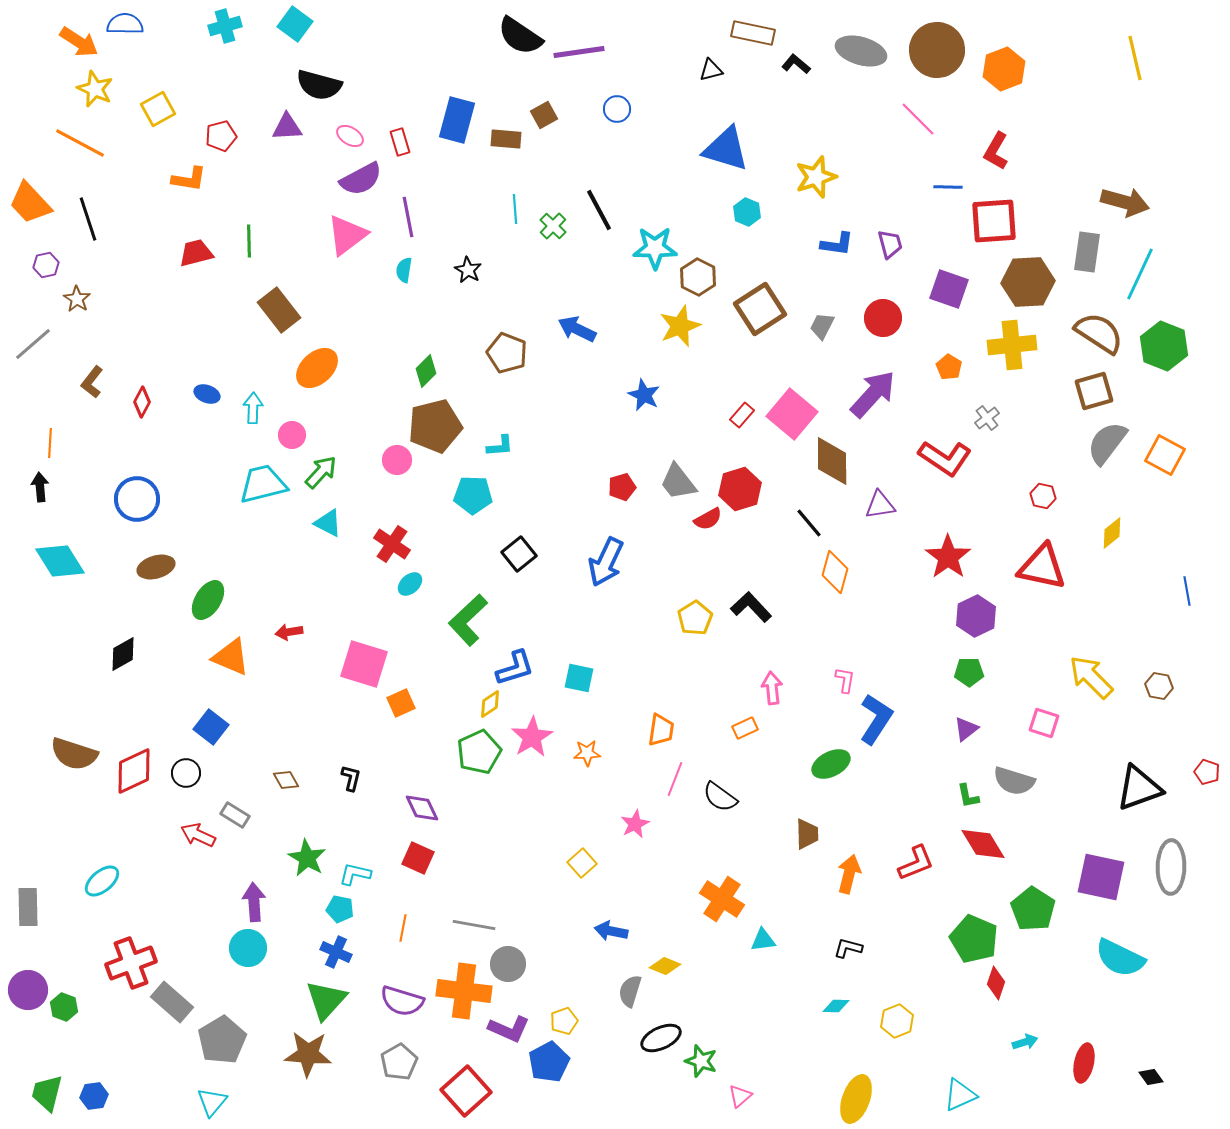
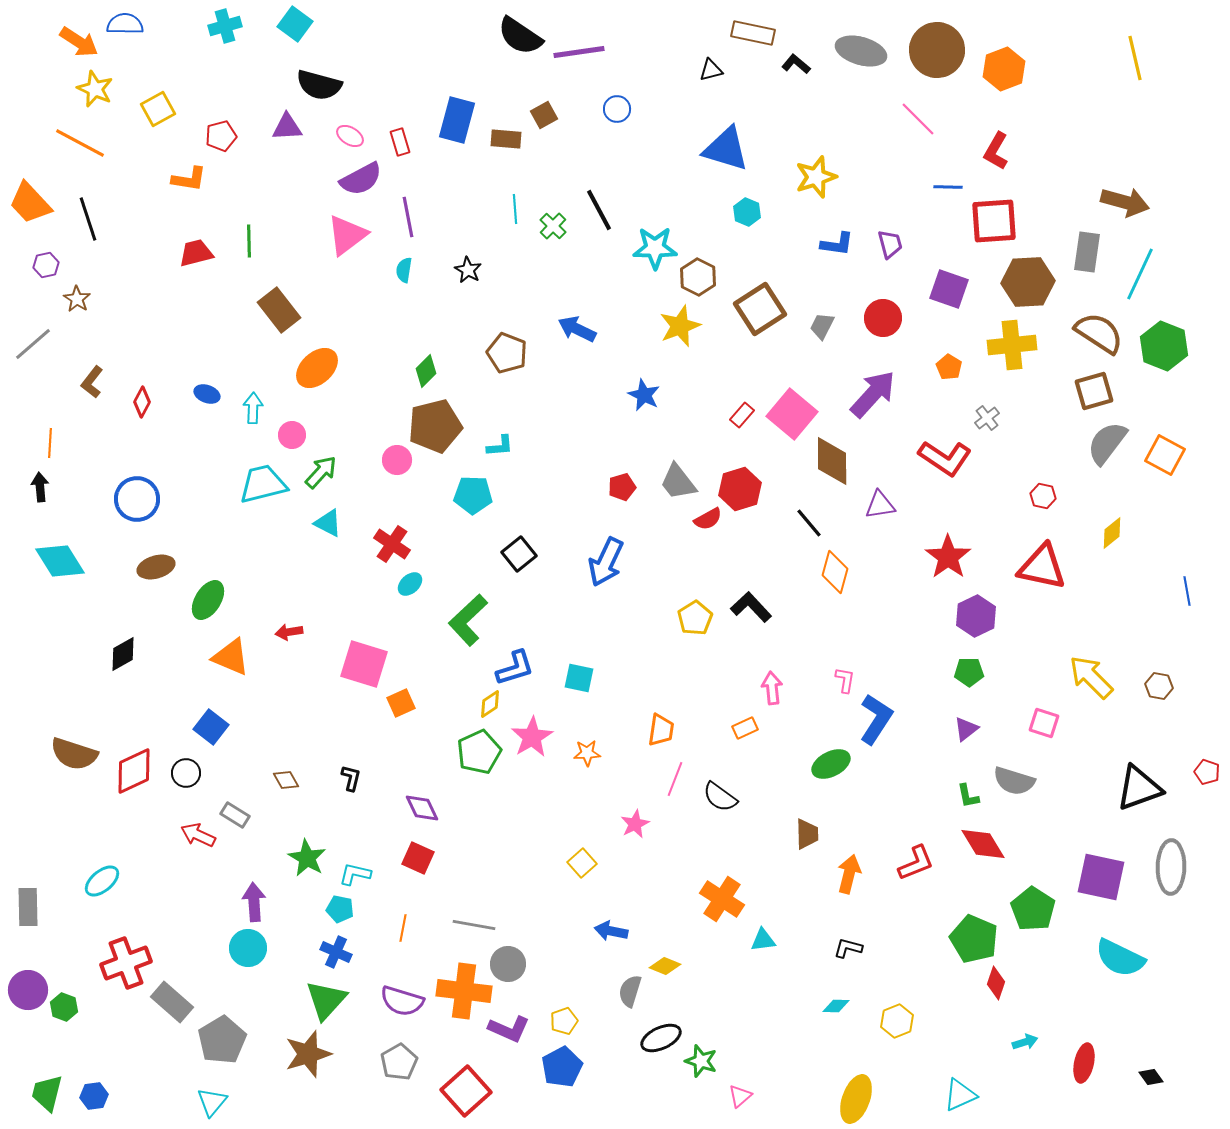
red cross at (131, 963): moved 5 px left
brown star at (308, 1054): rotated 21 degrees counterclockwise
blue pentagon at (549, 1062): moved 13 px right, 5 px down
